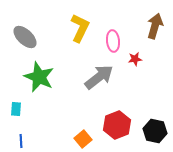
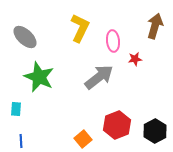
black hexagon: rotated 20 degrees clockwise
